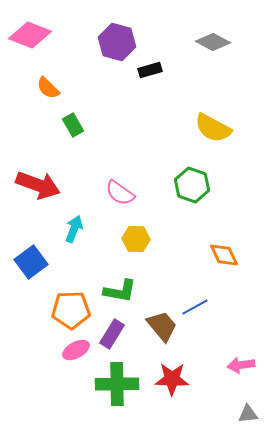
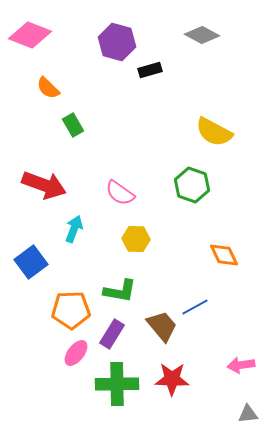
gray diamond: moved 11 px left, 7 px up
yellow semicircle: moved 1 px right, 4 px down
red arrow: moved 6 px right
pink ellipse: moved 3 px down; rotated 24 degrees counterclockwise
